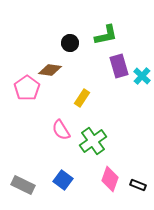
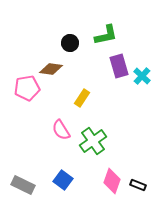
brown diamond: moved 1 px right, 1 px up
pink pentagon: rotated 25 degrees clockwise
pink diamond: moved 2 px right, 2 px down
